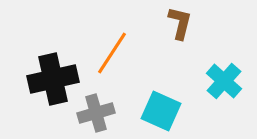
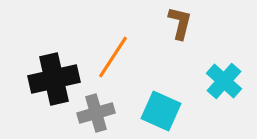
orange line: moved 1 px right, 4 px down
black cross: moved 1 px right
